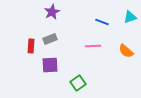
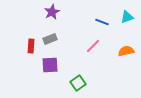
cyan triangle: moved 3 px left
pink line: rotated 42 degrees counterclockwise
orange semicircle: rotated 126 degrees clockwise
